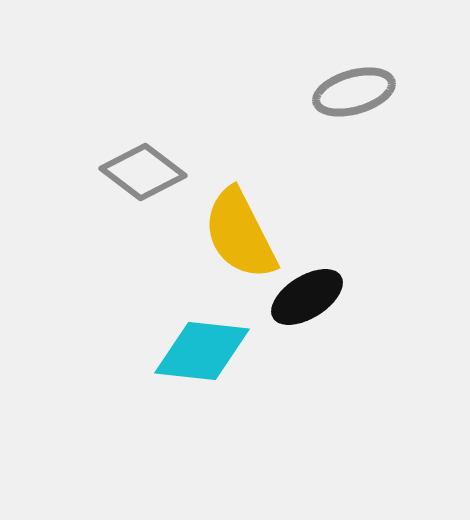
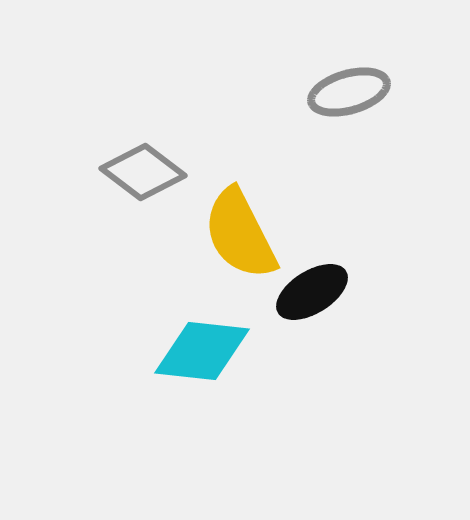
gray ellipse: moved 5 px left
black ellipse: moved 5 px right, 5 px up
